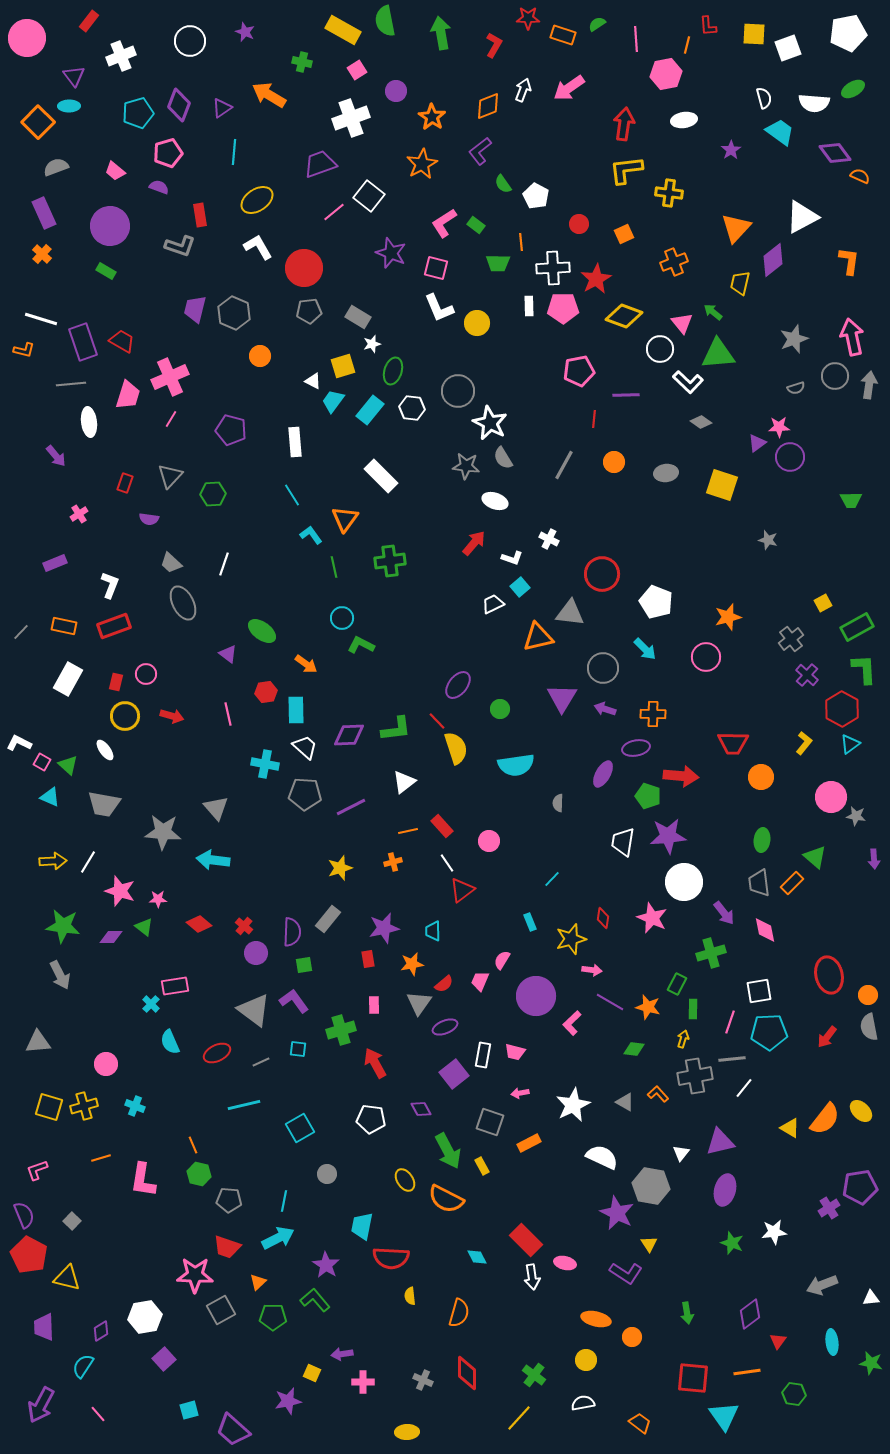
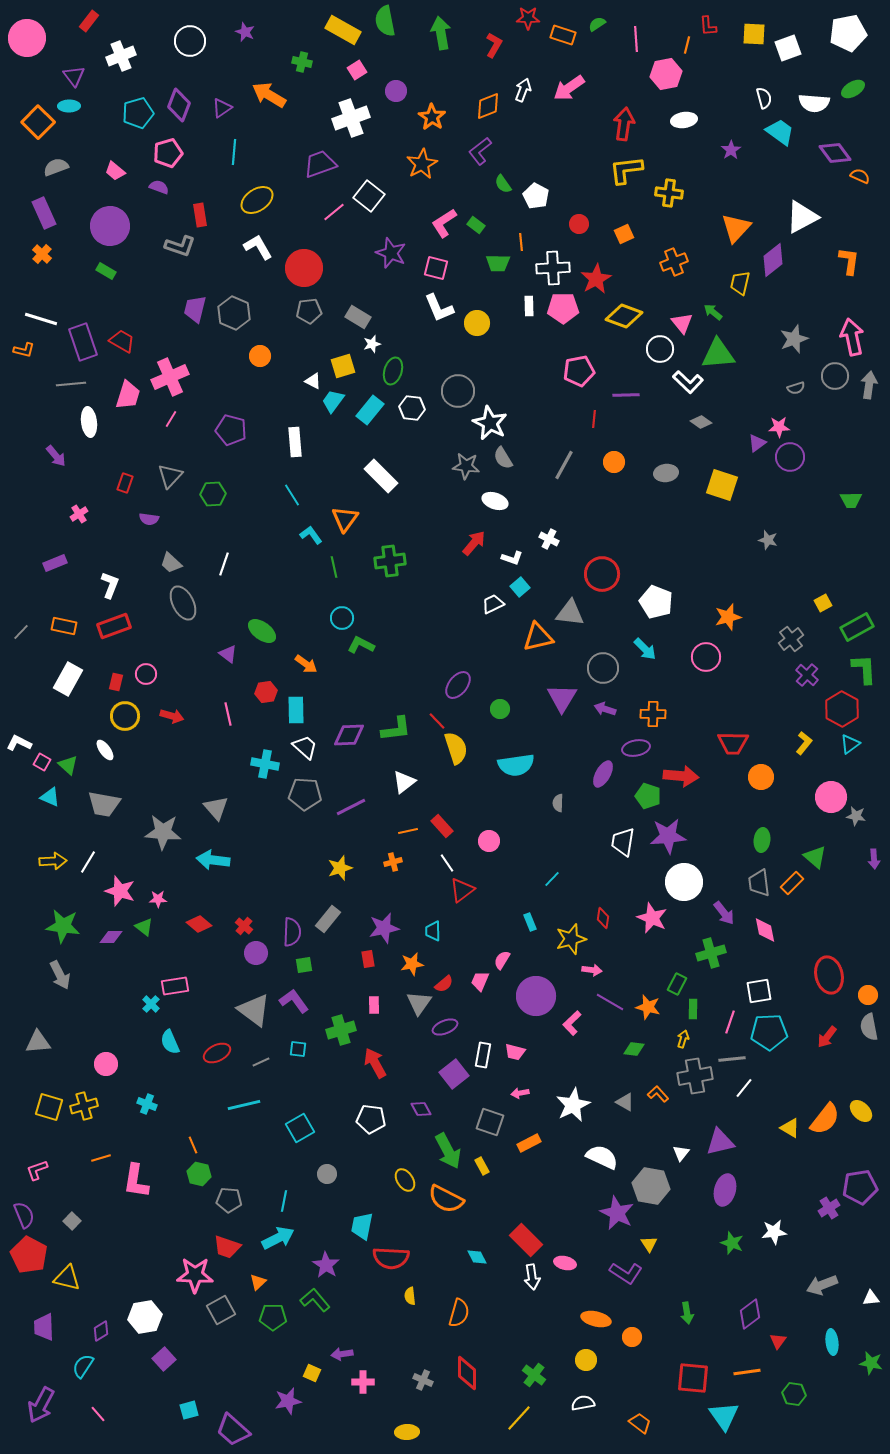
cyan cross at (135, 1106): moved 12 px right, 2 px up
pink L-shape at (143, 1180): moved 7 px left, 1 px down
